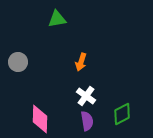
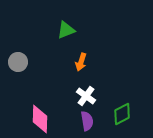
green triangle: moved 9 px right, 11 px down; rotated 12 degrees counterclockwise
